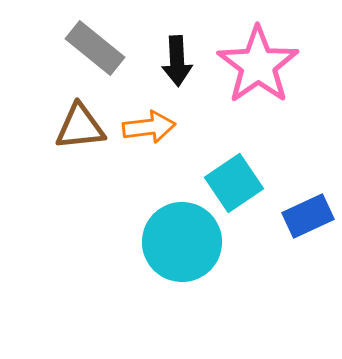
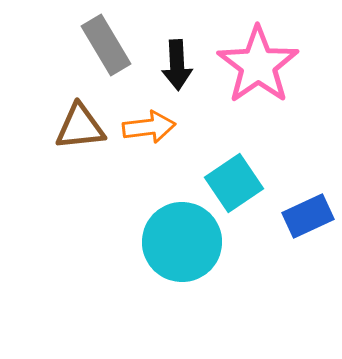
gray rectangle: moved 11 px right, 3 px up; rotated 20 degrees clockwise
black arrow: moved 4 px down
